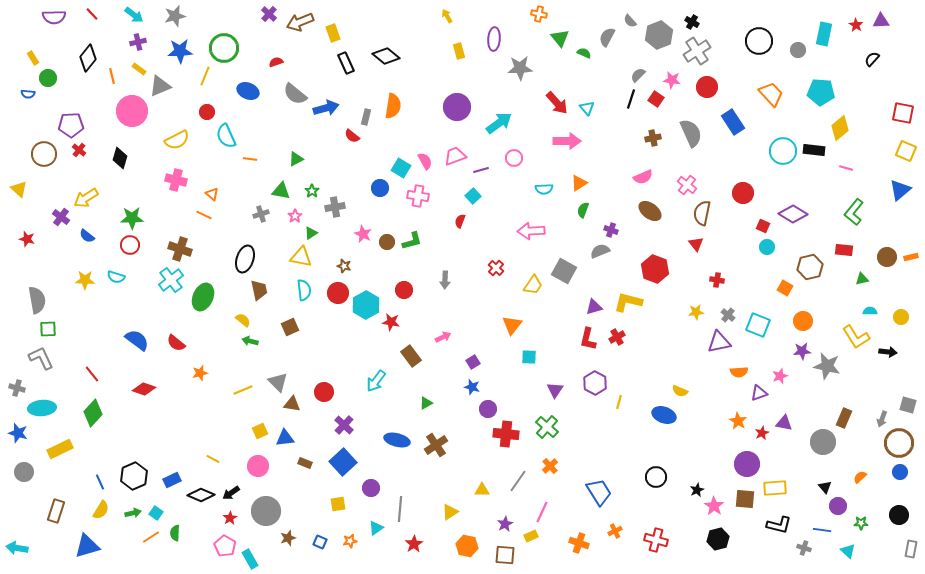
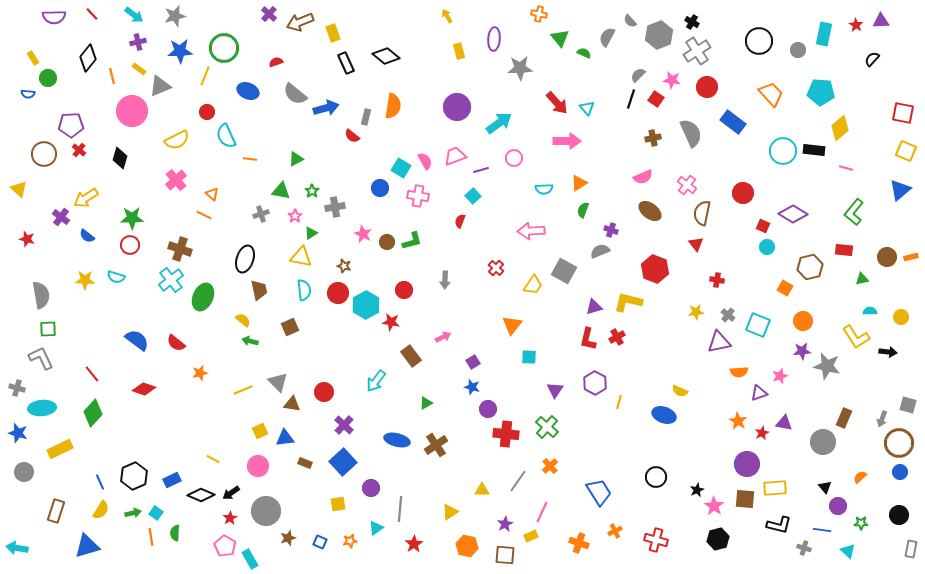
blue rectangle at (733, 122): rotated 20 degrees counterclockwise
pink cross at (176, 180): rotated 35 degrees clockwise
gray semicircle at (37, 300): moved 4 px right, 5 px up
orange line at (151, 537): rotated 66 degrees counterclockwise
